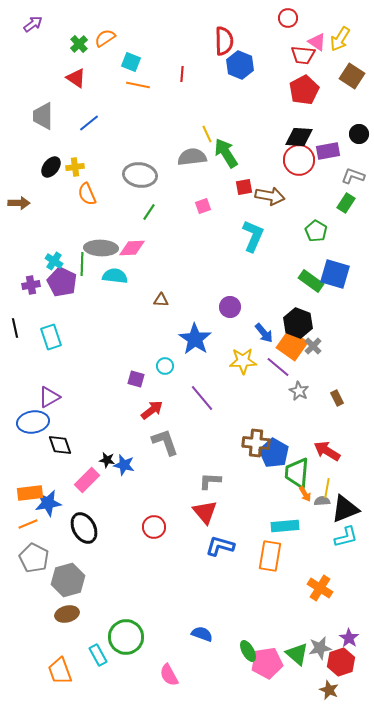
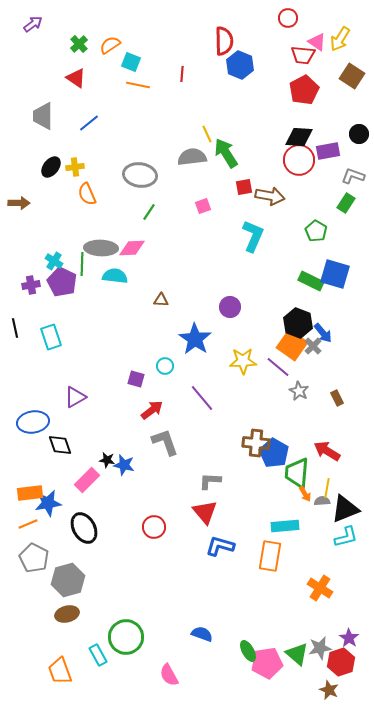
orange semicircle at (105, 38): moved 5 px right, 7 px down
green rectangle at (311, 281): rotated 10 degrees counterclockwise
blue arrow at (264, 333): moved 59 px right
purple triangle at (49, 397): moved 26 px right
